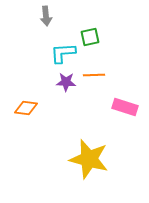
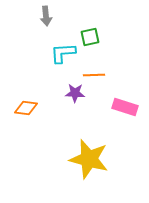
purple star: moved 9 px right, 11 px down
